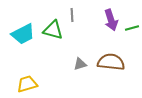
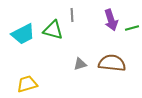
brown semicircle: moved 1 px right, 1 px down
